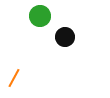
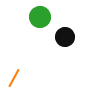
green circle: moved 1 px down
